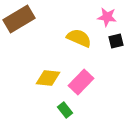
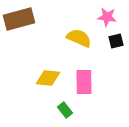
brown rectangle: rotated 16 degrees clockwise
pink rectangle: moved 3 px right; rotated 45 degrees counterclockwise
